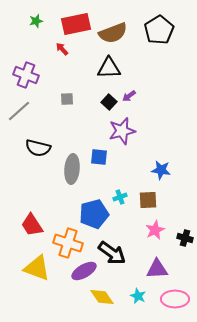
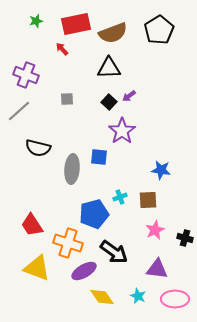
purple star: rotated 20 degrees counterclockwise
black arrow: moved 2 px right, 1 px up
purple triangle: rotated 10 degrees clockwise
